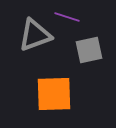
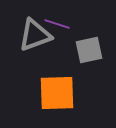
purple line: moved 10 px left, 7 px down
orange square: moved 3 px right, 1 px up
